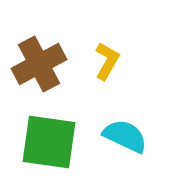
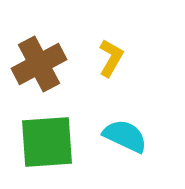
yellow L-shape: moved 4 px right, 3 px up
green square: moved 2 px left; rotated 12 degrees counterclockwise
